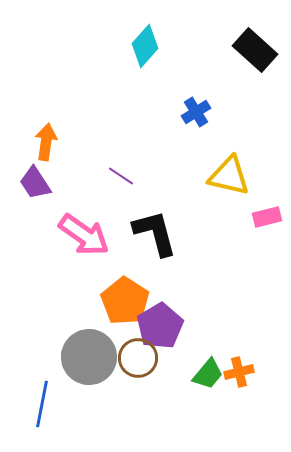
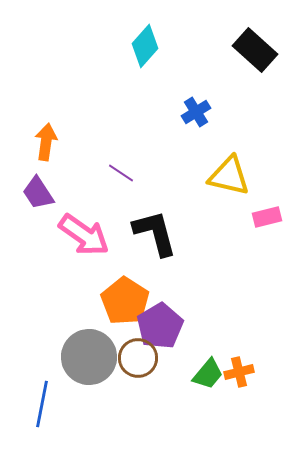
purple line: moved 3 px up
purple trapezoid: moved 3 px right, 10 px down
